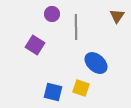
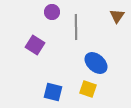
purple circle: moved 2 px up
yellow square: moved 7 px right, 1 px down
